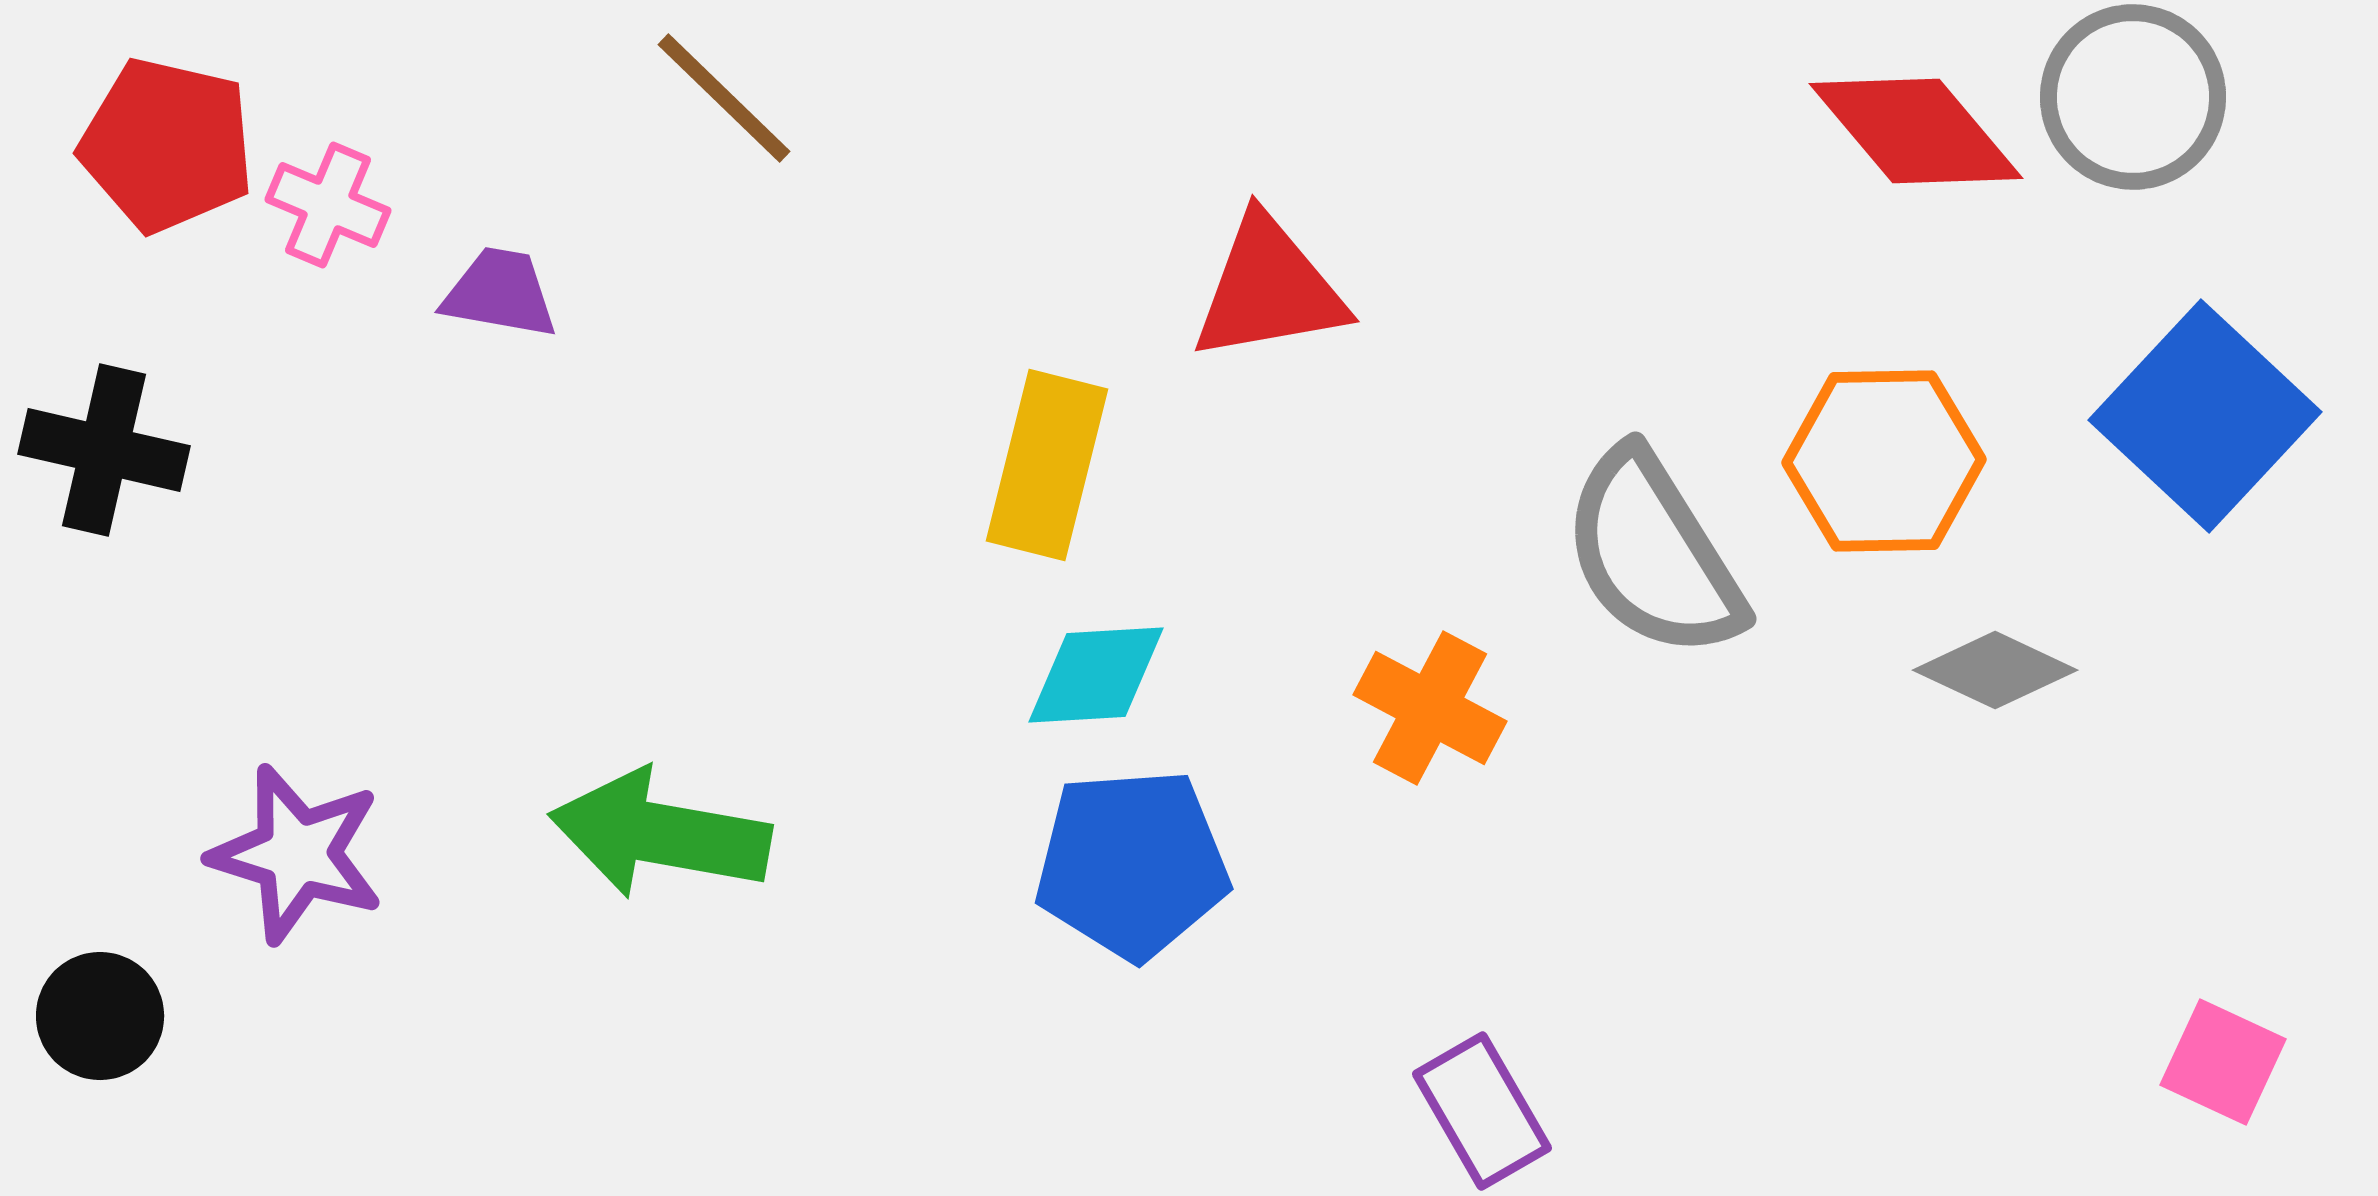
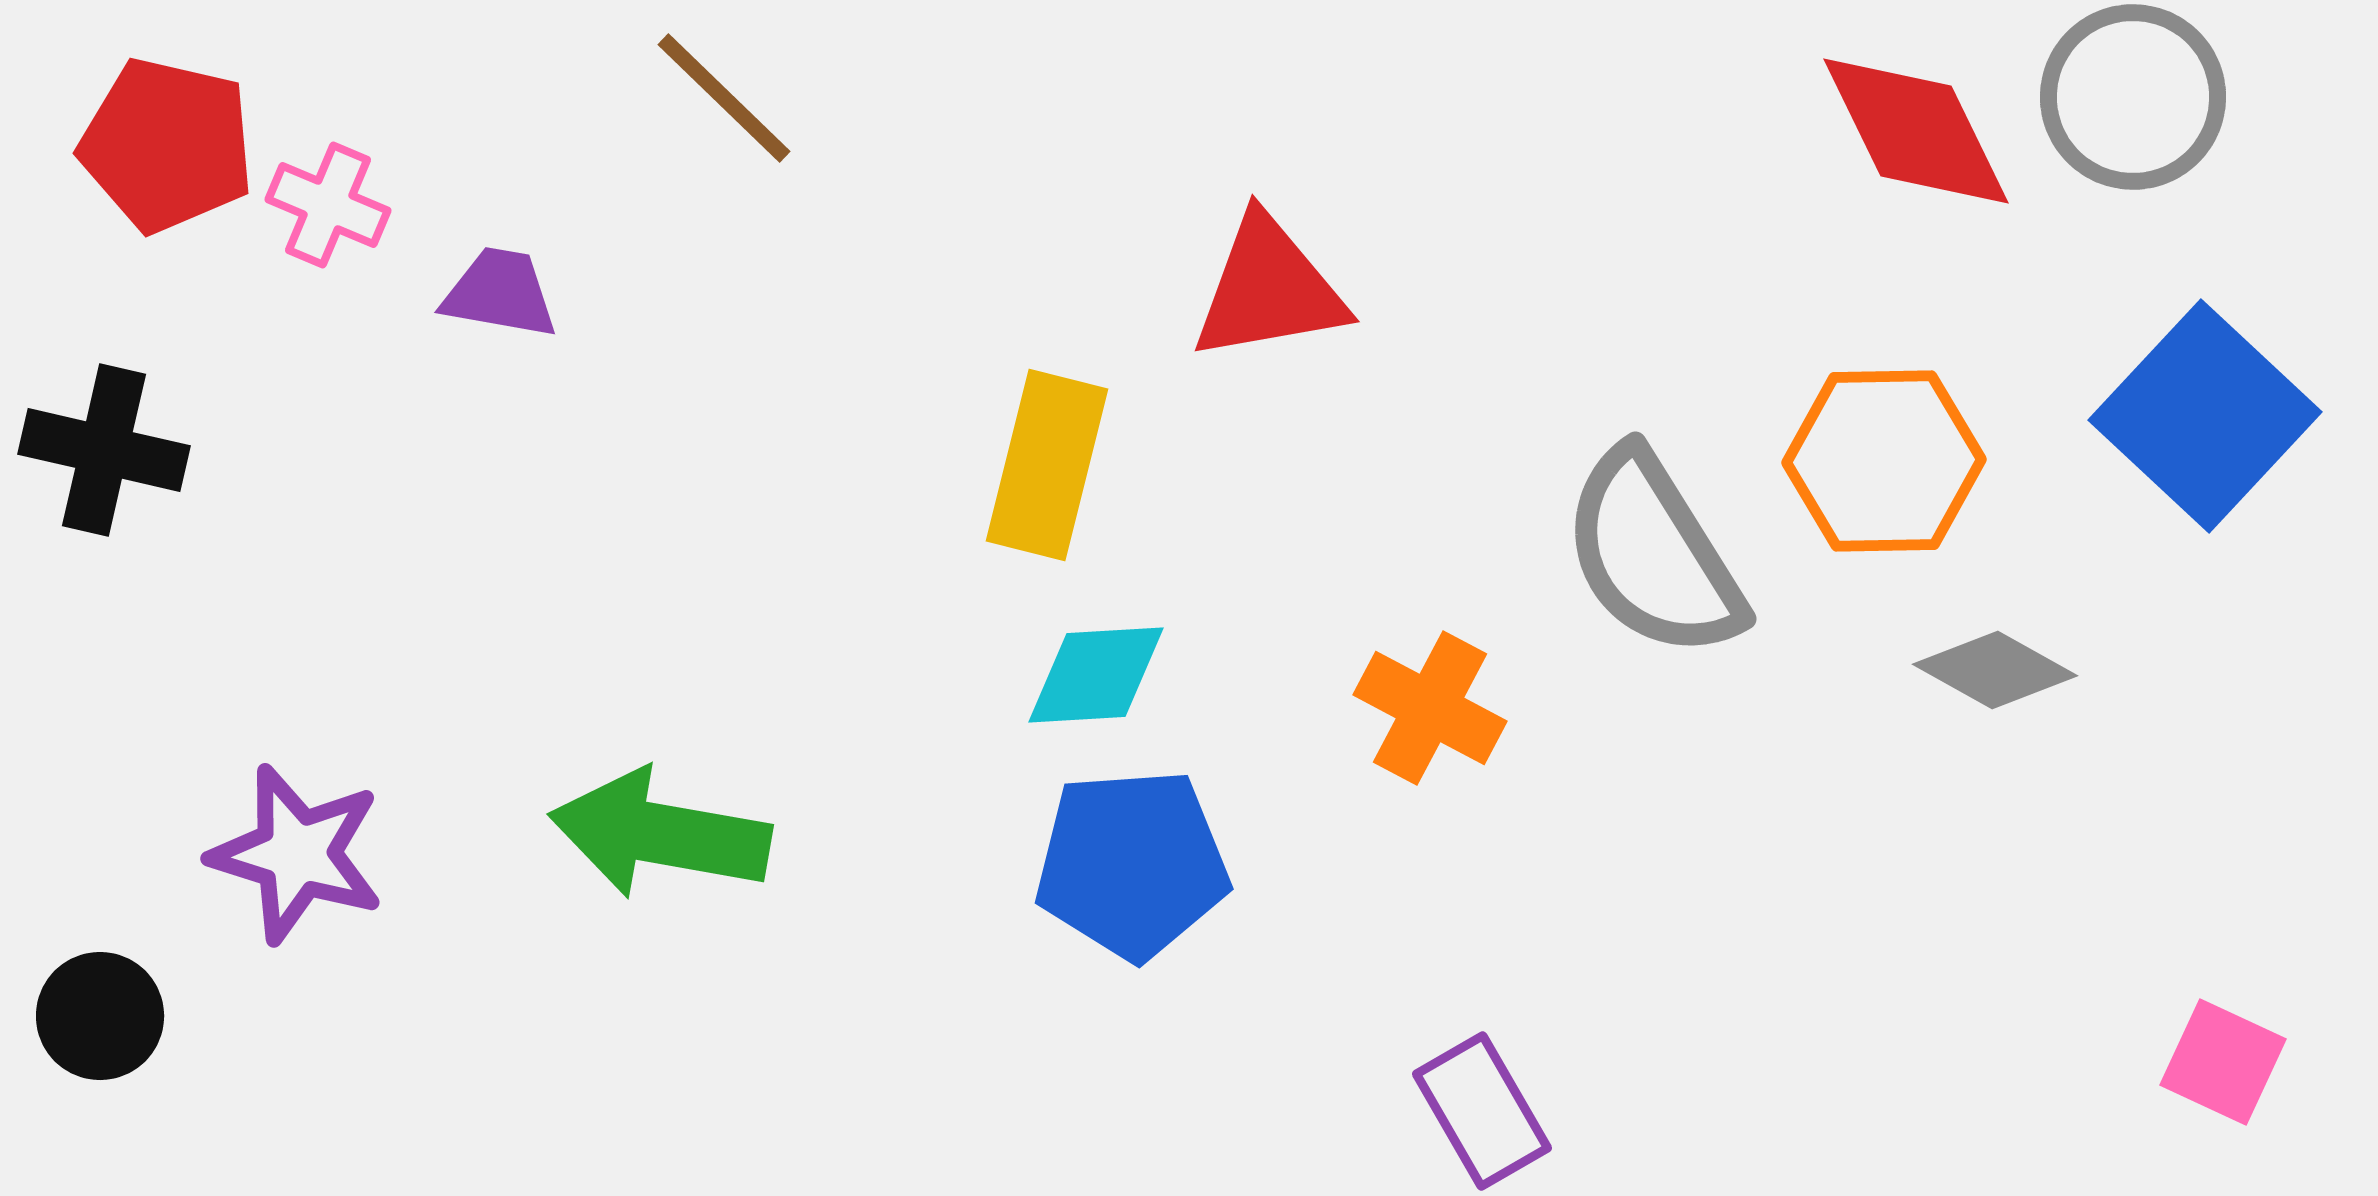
red diamond: rotated 14 degrees clockwise
gray diamond: rotated 4 degrees clockwise
